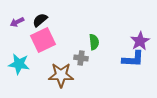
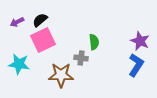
purple star: rotated 18 degrees counterclockwise
blue L-shape: moved 3 px right, 6 px down; rotated 60 degrees counterclockwise
